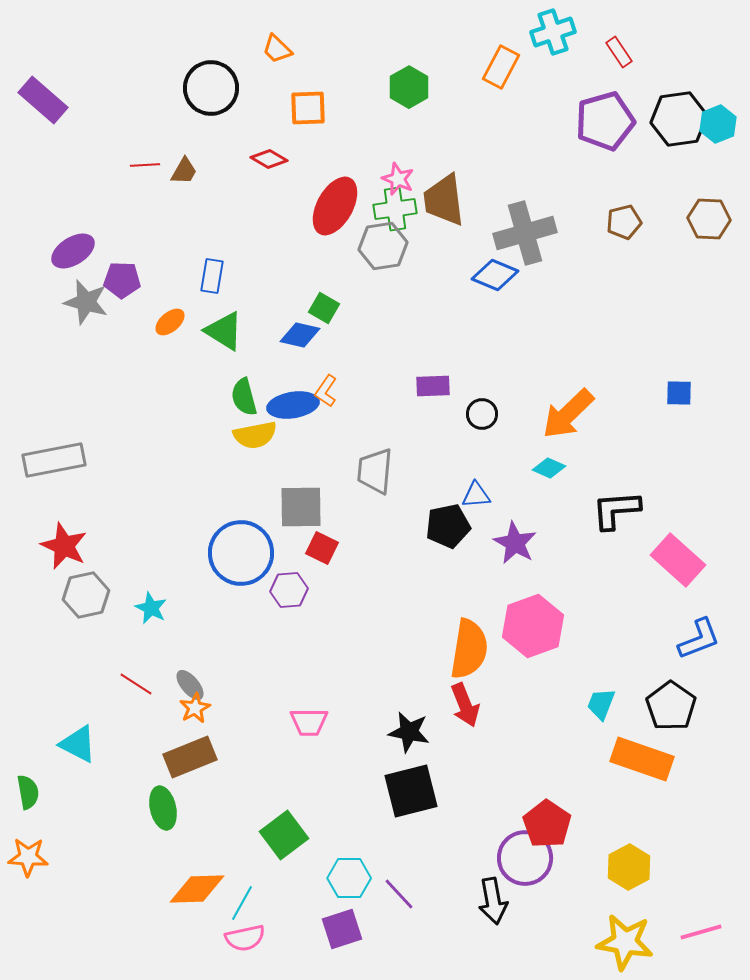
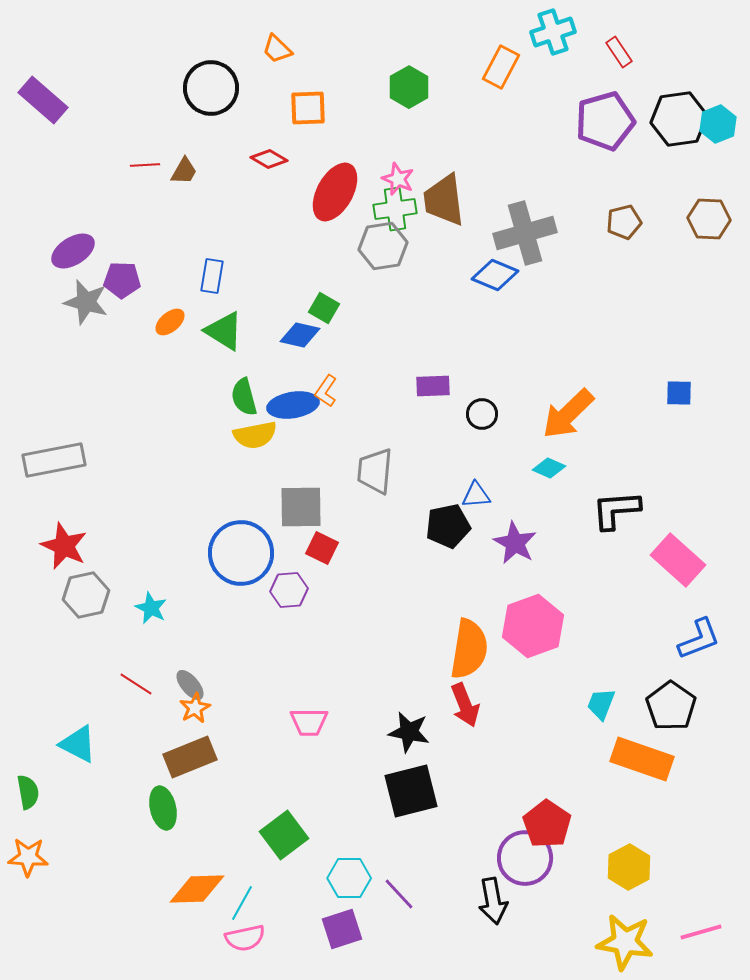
red ellipse at (335, 206): moved 14 px up
